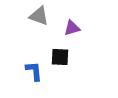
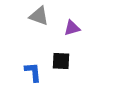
black square: moved 1 px right, 4 px down
blue L-shape: moved 1 px left, 1 px down
